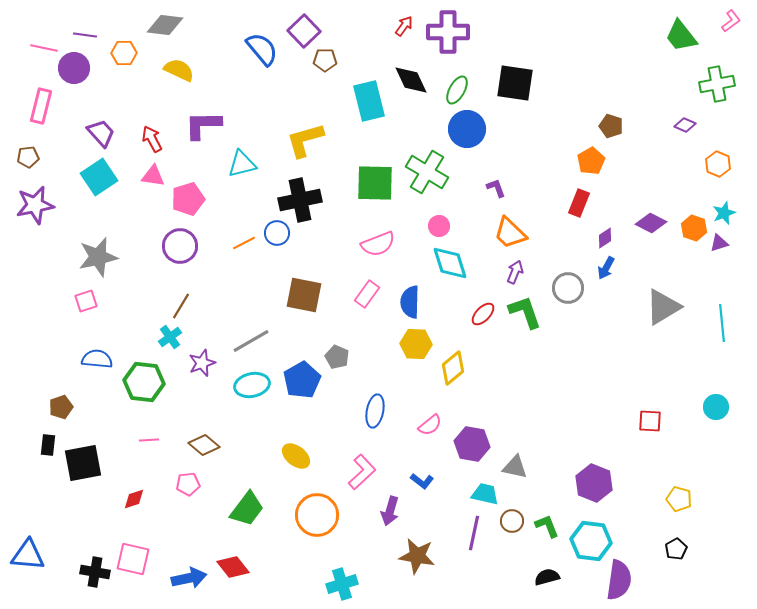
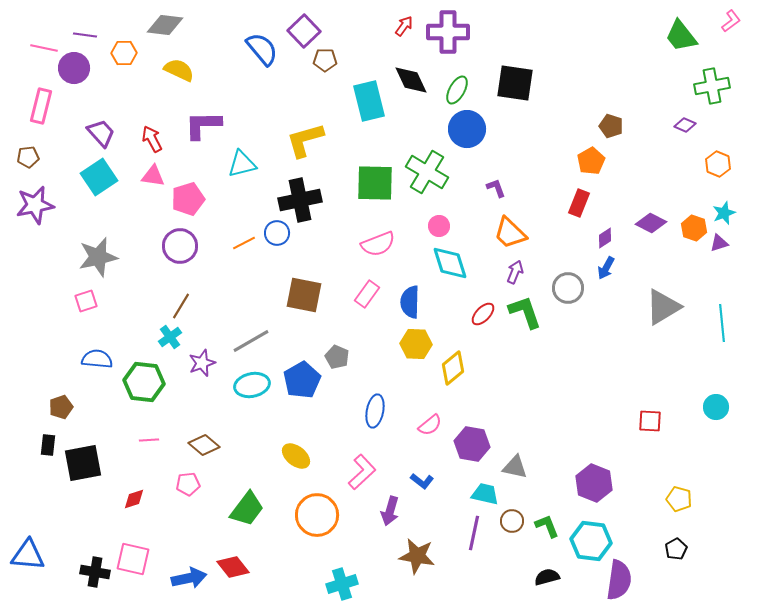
green cross at (717, 84): moved 5 px left, 2 px down
